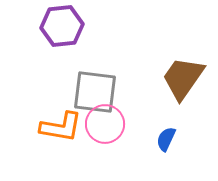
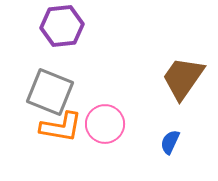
gray square: moved 45 px left; rotated 15 degrees clockwise
blue semicircle: moved 4 px right, 3 px down
